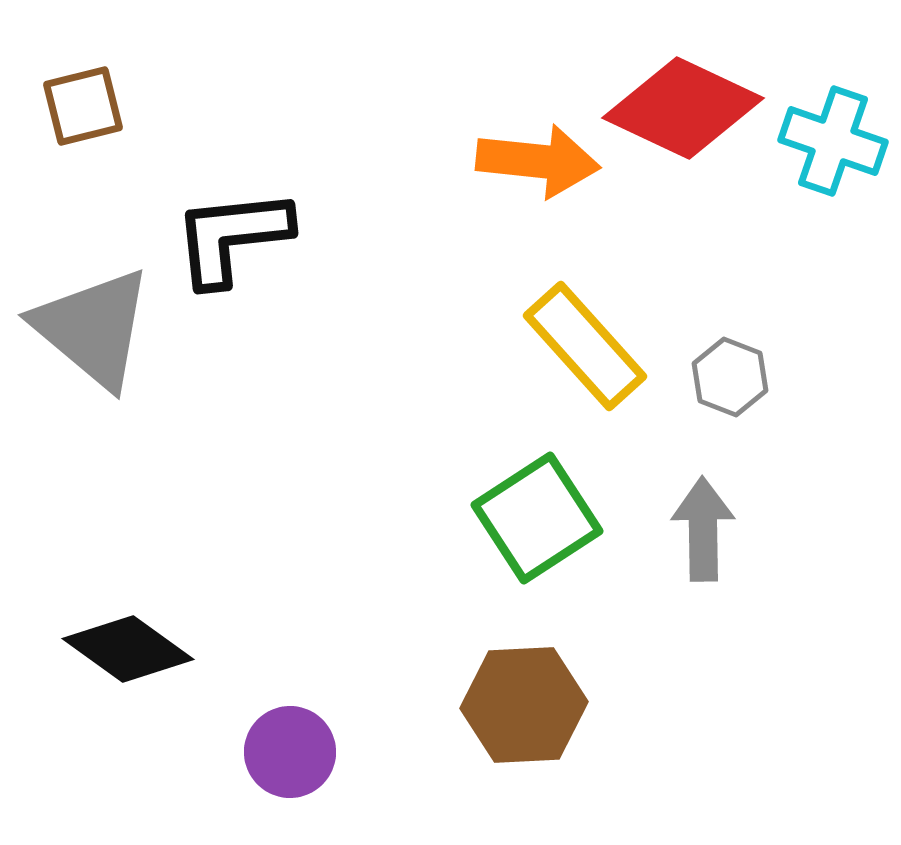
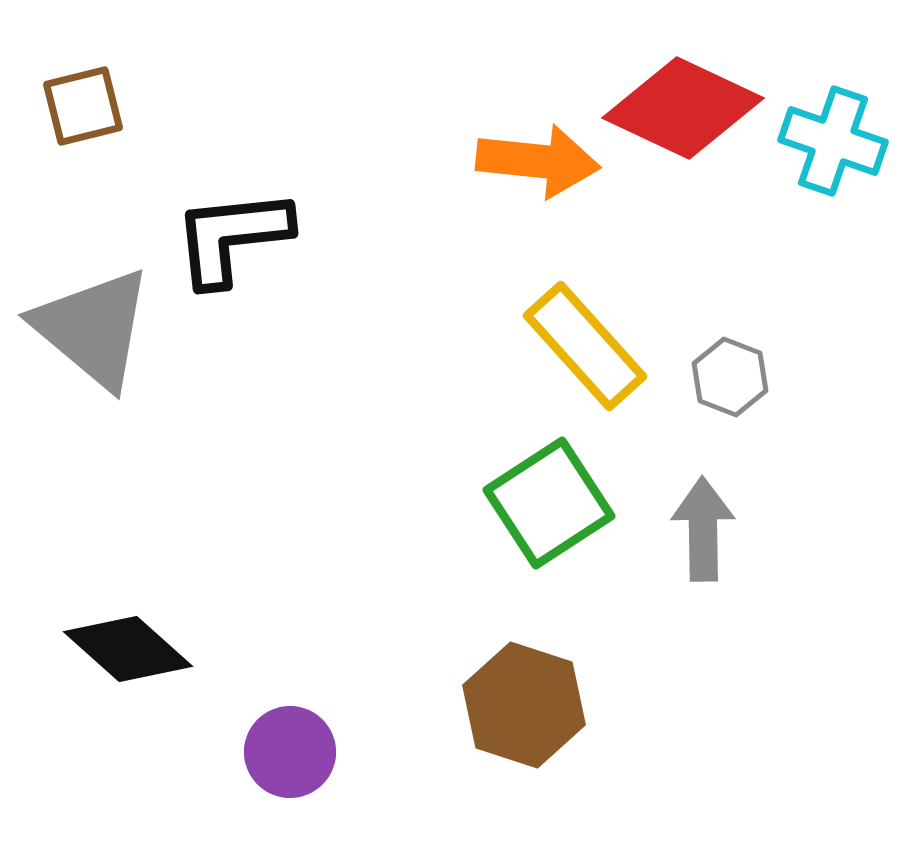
green square: moved 12 px right, 15 px up
black diamond: rotated 6 degrees clockwise
brown hexagon: rotated 21 degrees clockwise
